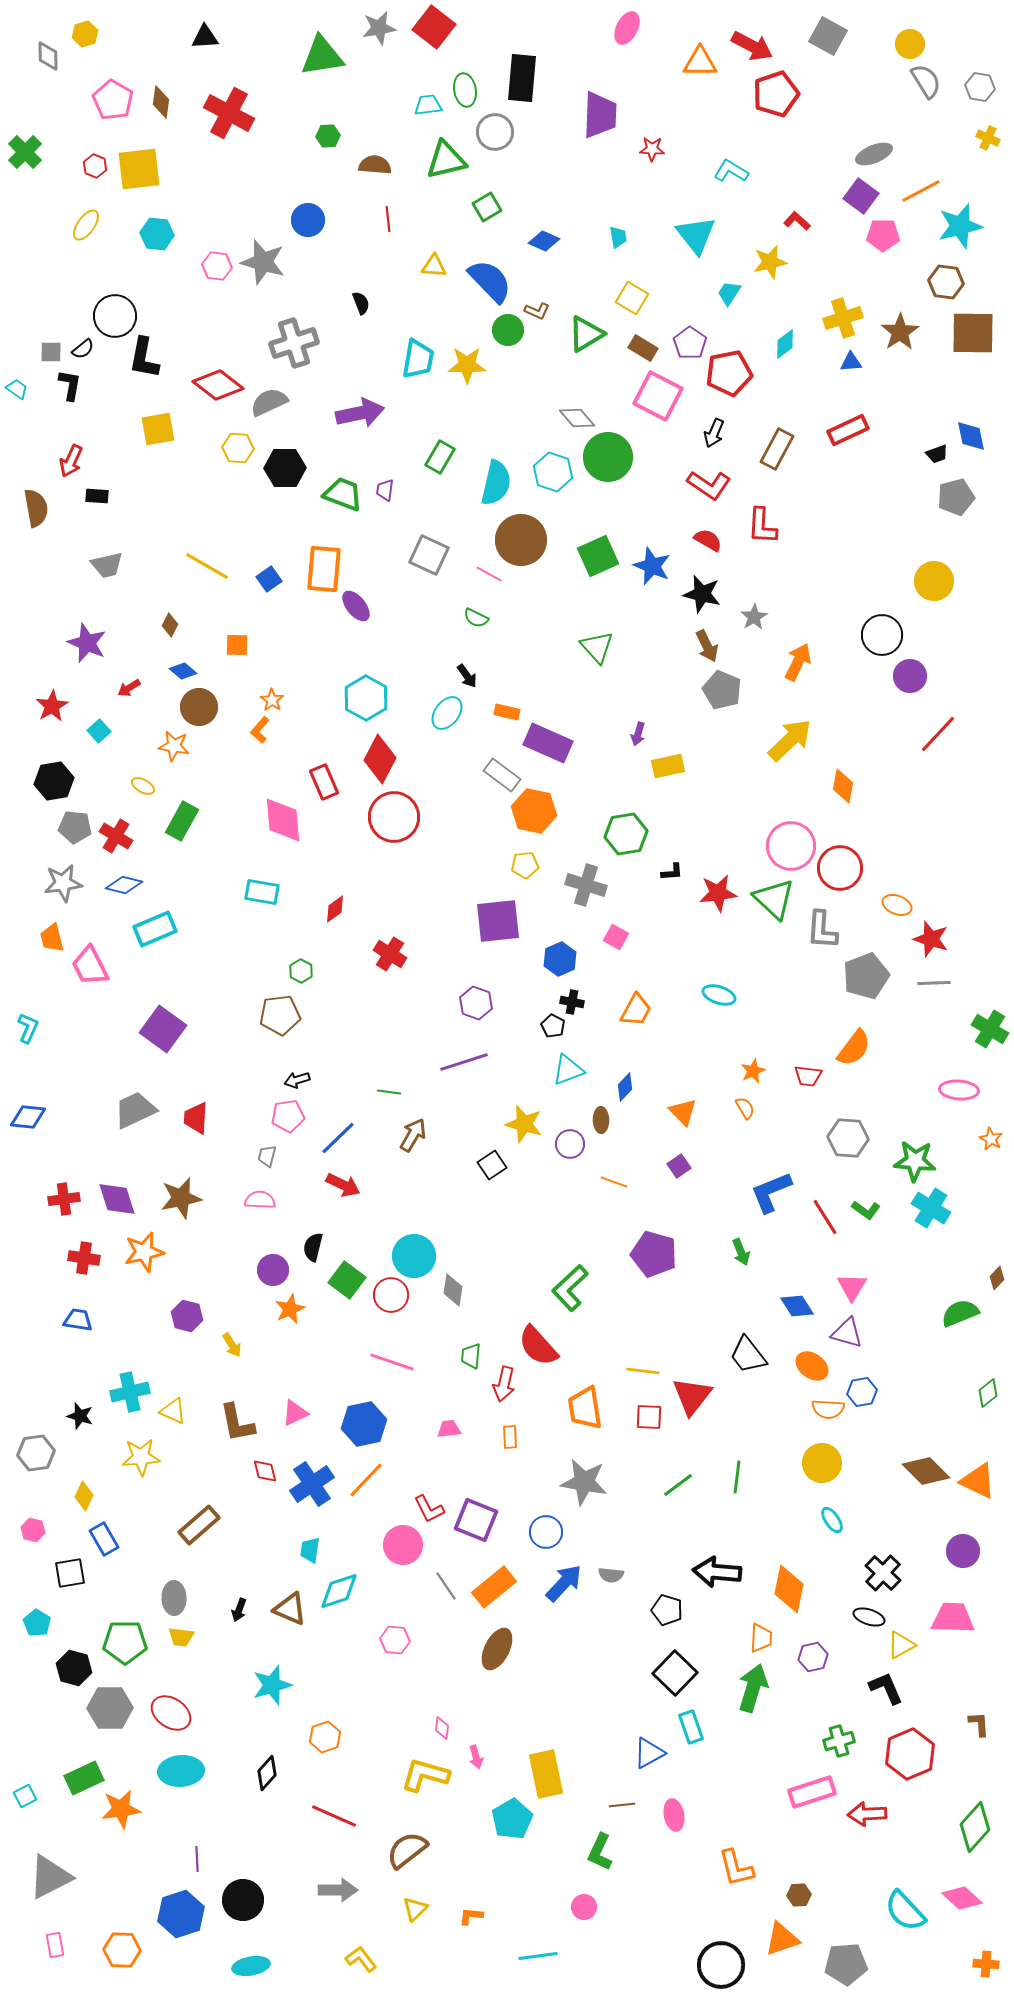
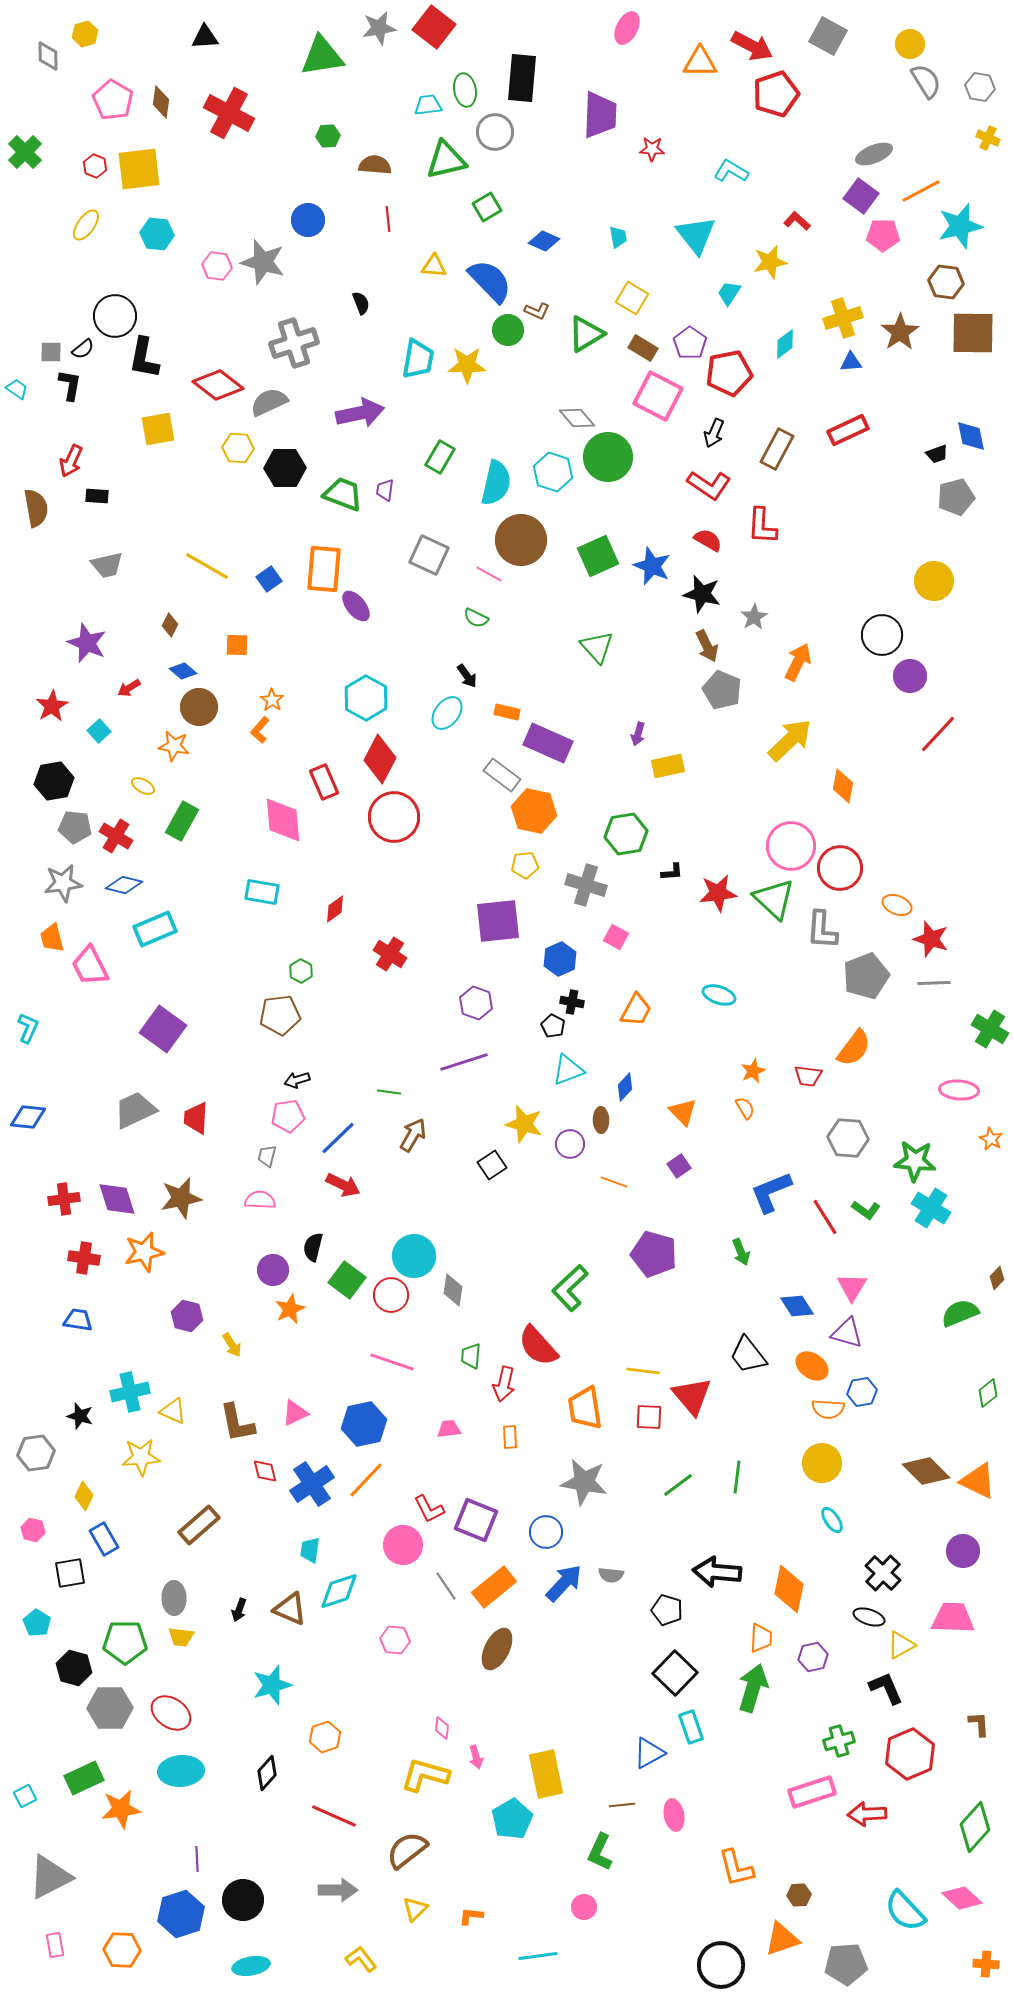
red triangle at (692, 1396): rotated 18 degrees counterclockwise
